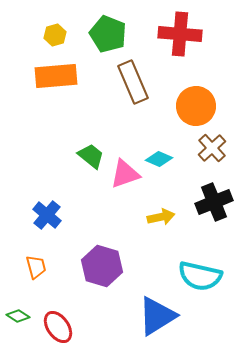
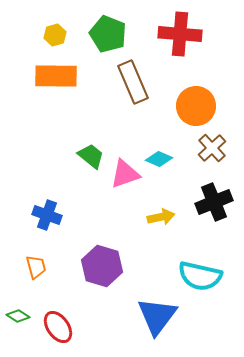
orange rectangle: rotated 6 degrees clockwise
blue cross: rotated 20 degrees counterclockwise
blue triangle: rotated 21 degrees counterclockwise
